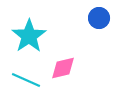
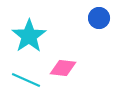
pink diamond: rotated 20 degrees clockwise
